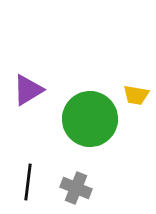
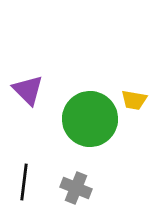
purple triangle: rotated 44 degrees counterclockwise
yellow trapezoid: moved 2 px left, 5 px down
black line: moved 4 px left
